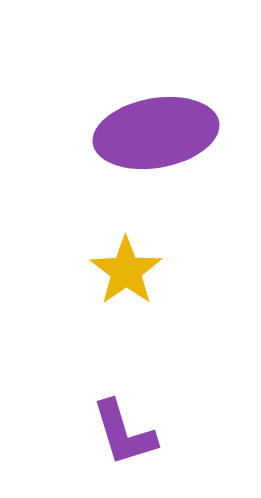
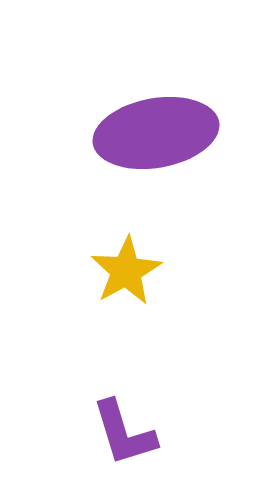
yellow star: rotated 6 degrees clockwise
